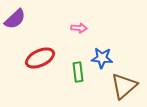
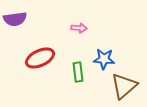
purple semicircle: rotated 35 degrees clockwise
blue star: moved 2 px right, 1 px down
